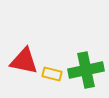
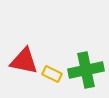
yellow rectangle: rotated 12 degrees clockwise
